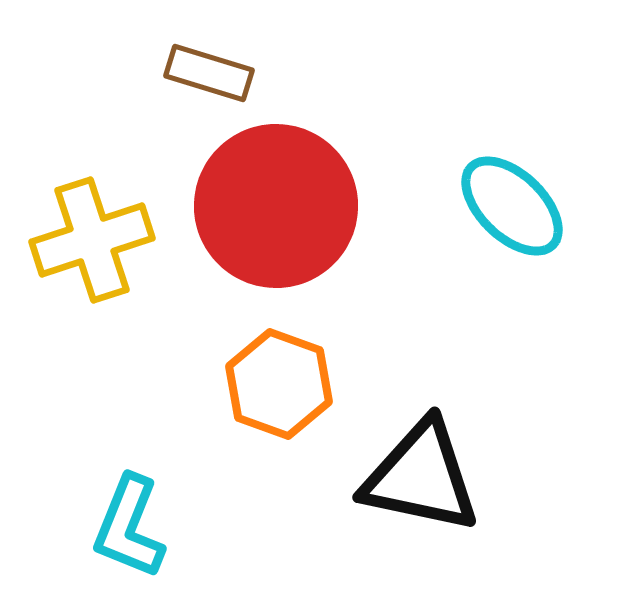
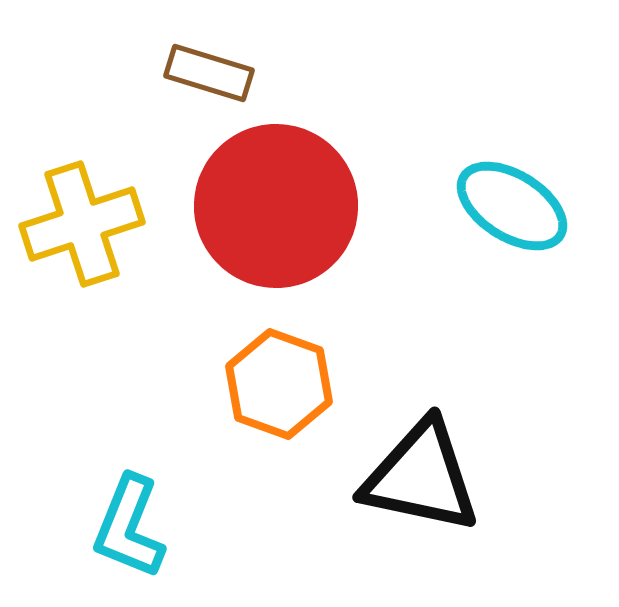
cyan ellipse: rotated 12 degrees counterclockwise
yellow cross: moved 10 px left, 16 px up
